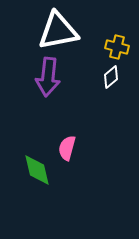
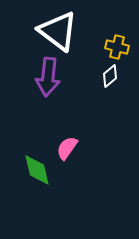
white triangle: rotated 48 degrees clockwise
white diamond: moved 1 px left, 1 px up
pink semicircle: rotated 20 degrees clockwise
